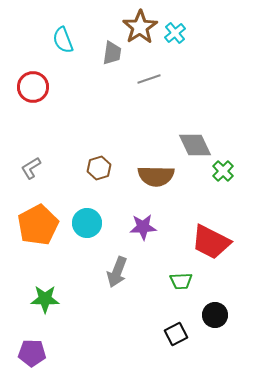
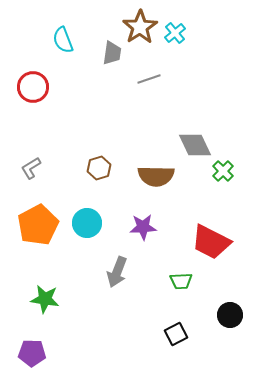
green star: rotated 8 degrees clockwise
black circle: moved 15 px right
